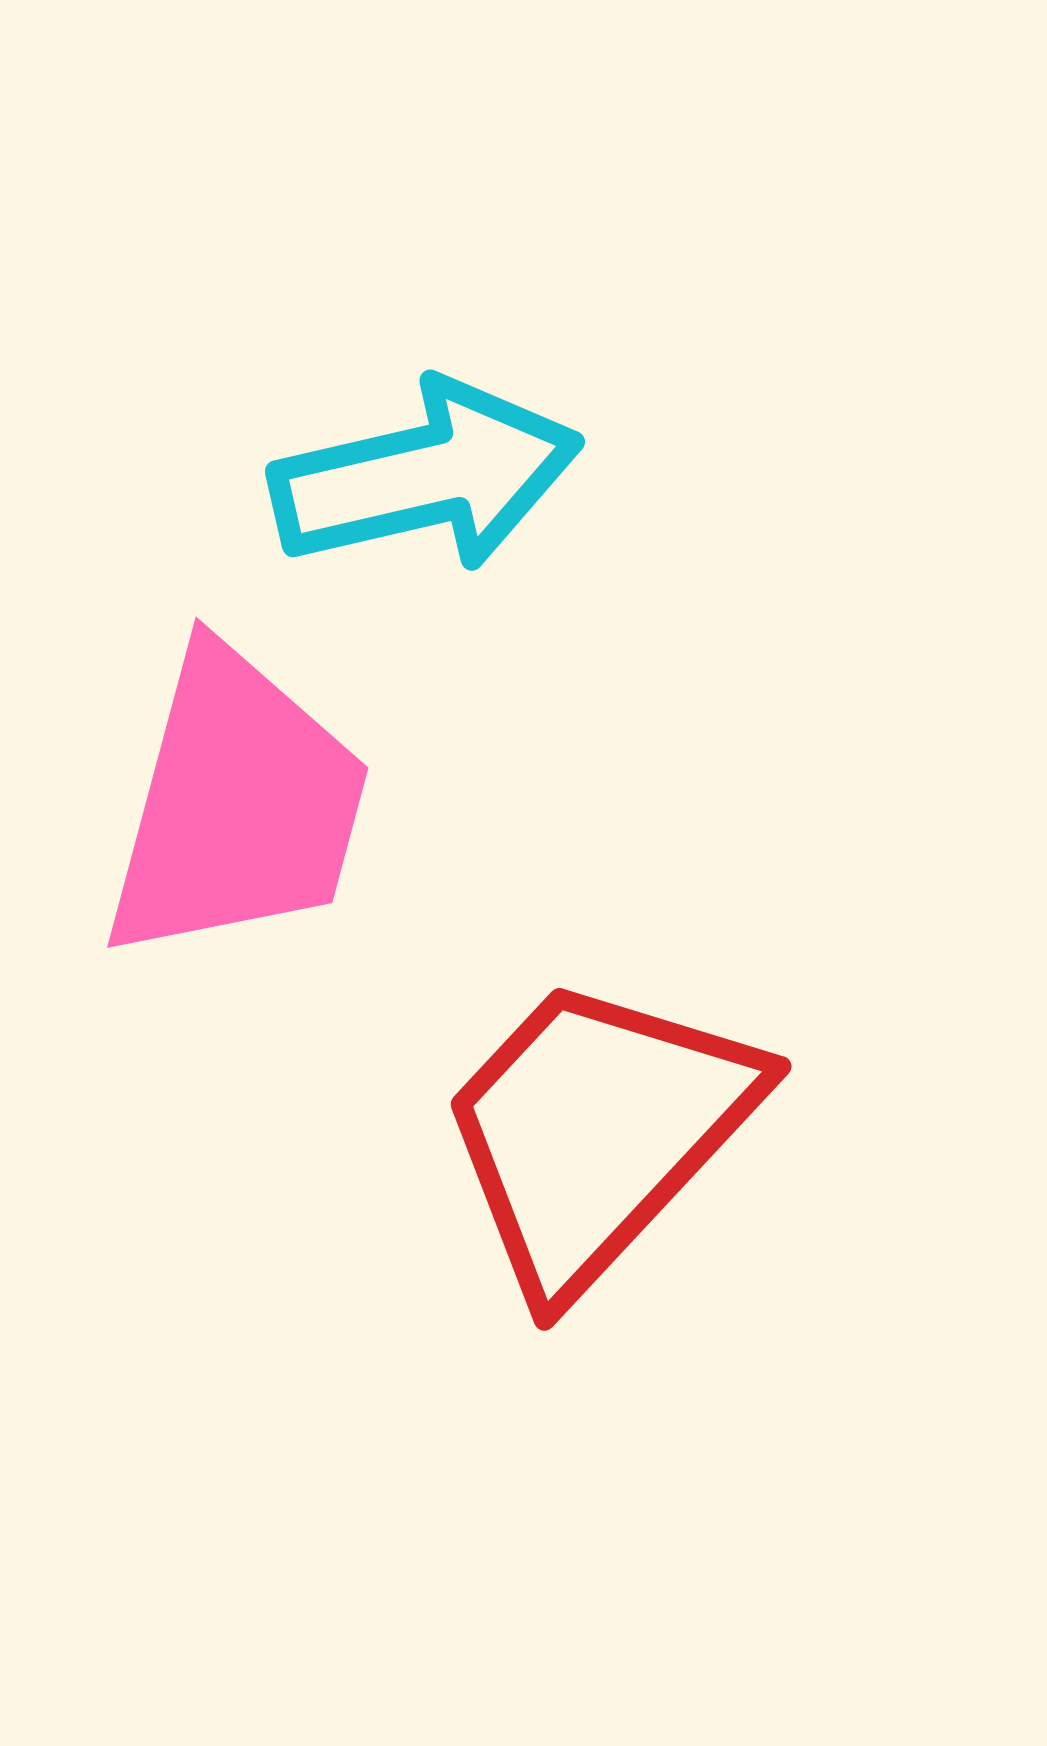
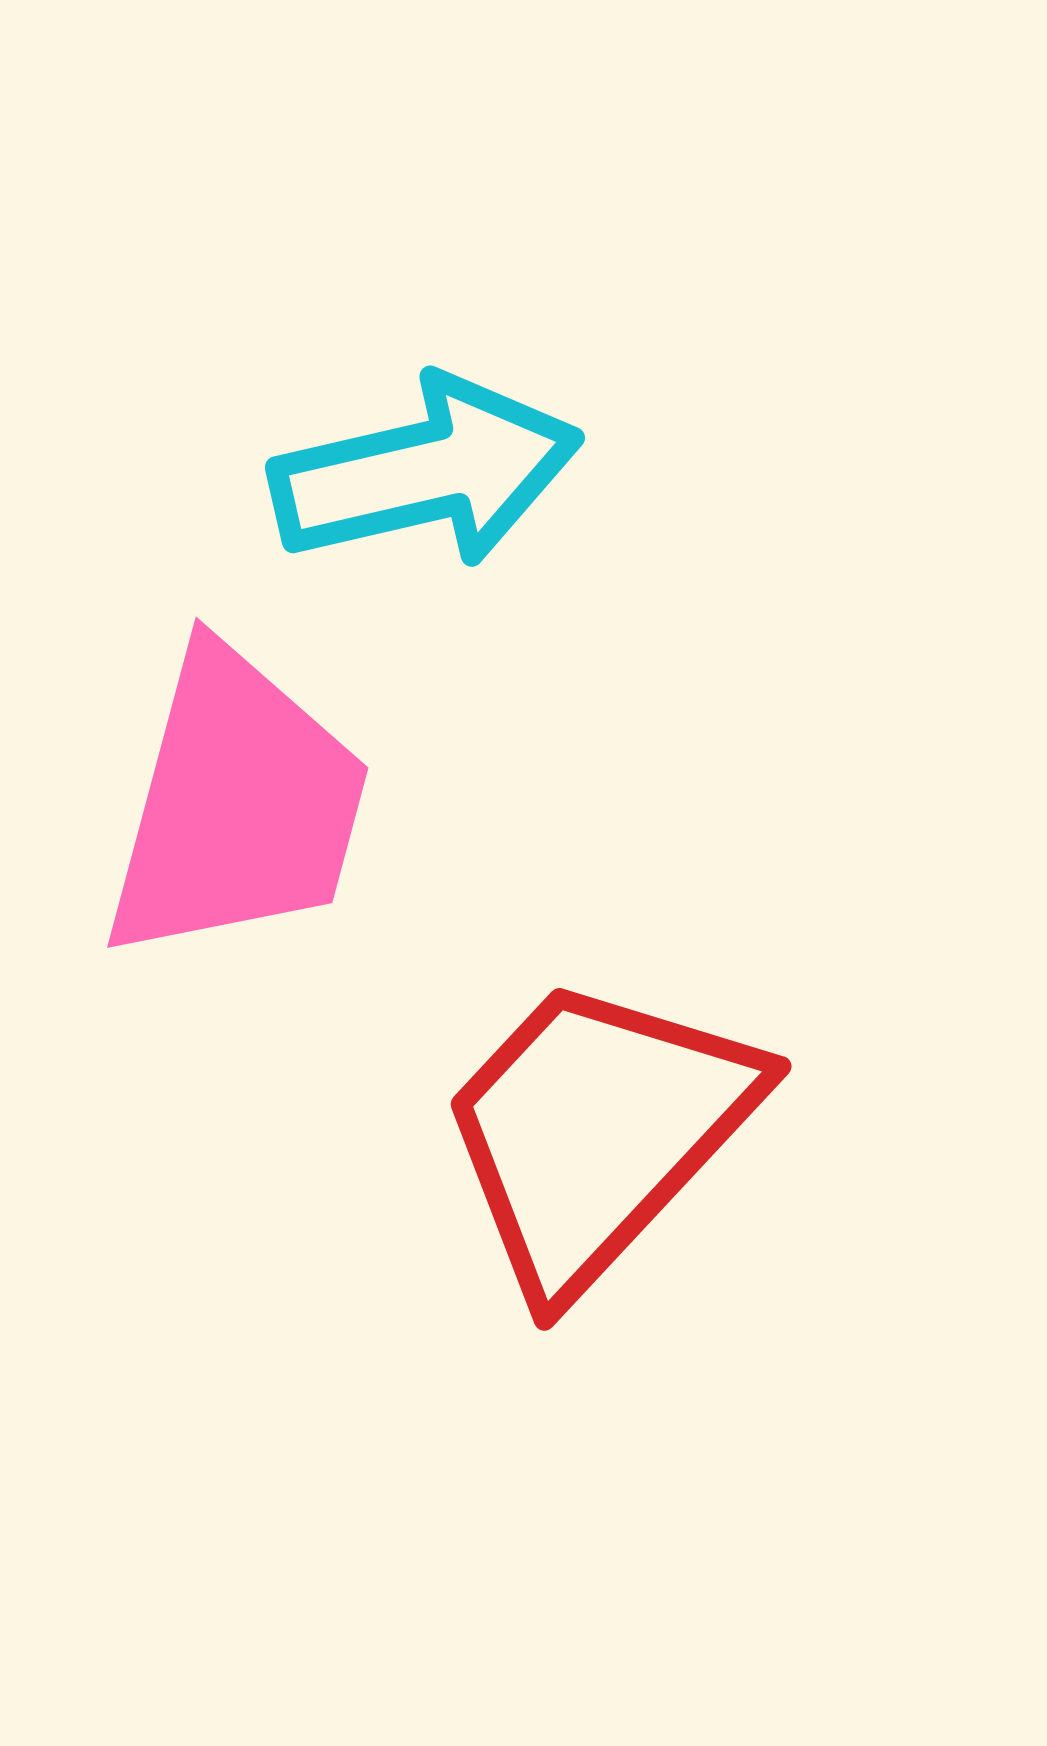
cyan arrow: moved 4 px up
